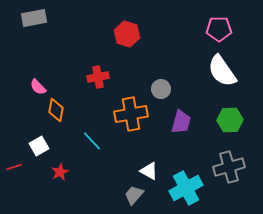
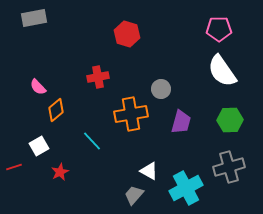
orange diamond: rotated 40 degrees clockwise
